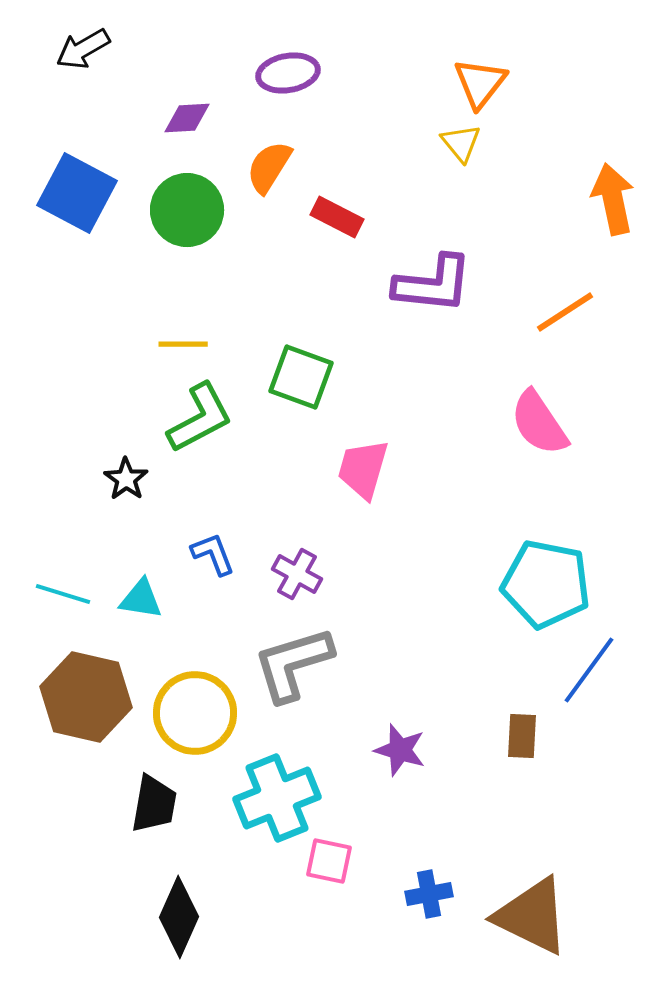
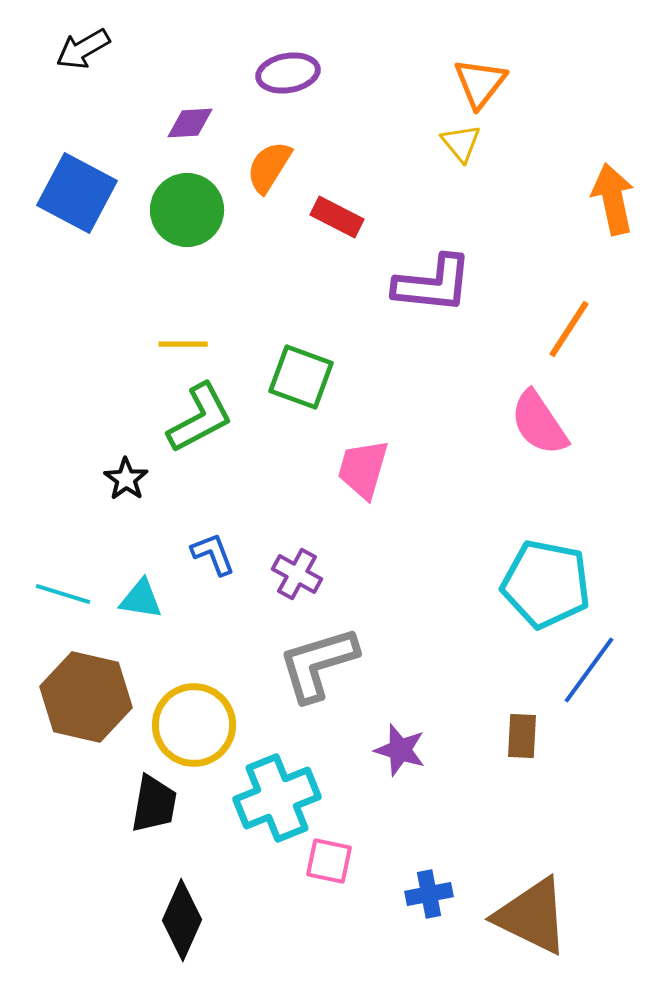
purple diamond: moved 3 px right, 5 px down
orange line: moved 4 px right, 17 px down; rotated 24 degrees counterclockwise
gray L-shape: moved 25 px right
yellow circle: moved 1 px left, 12 px down
black diamond: moved 3 px right, 3 px down
